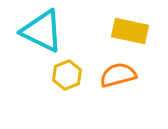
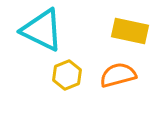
cyan triangle: moved 1 px up
